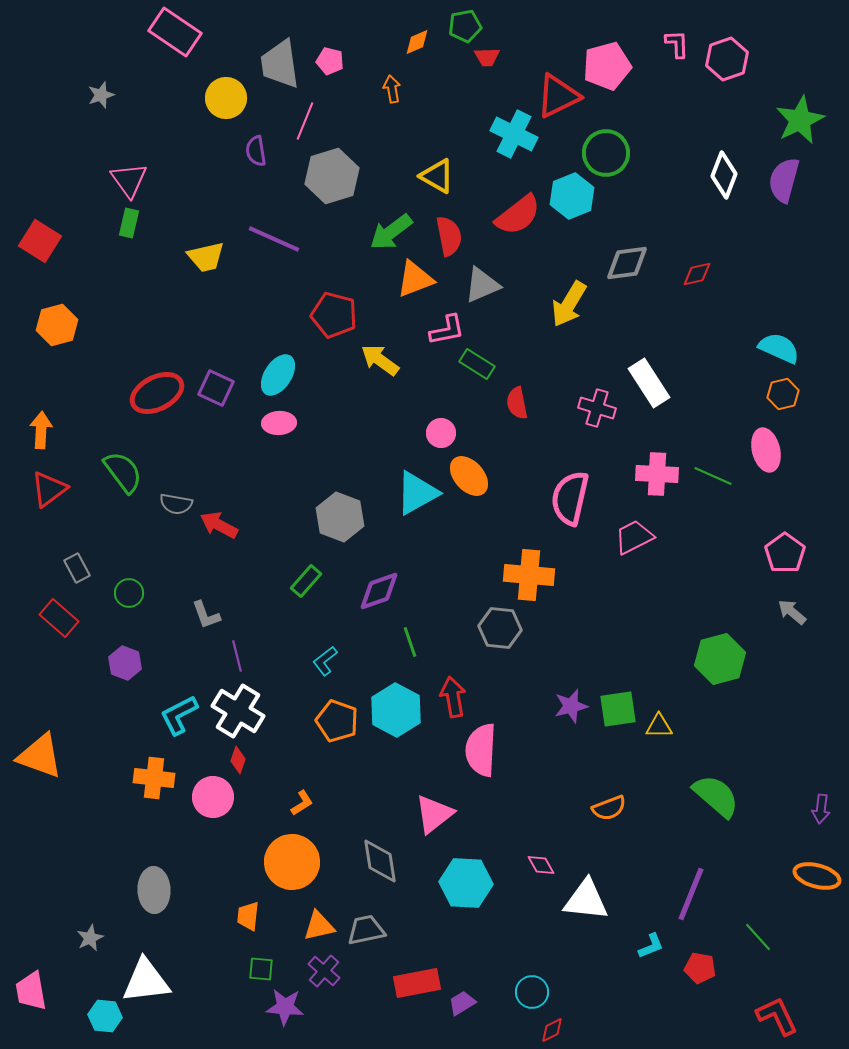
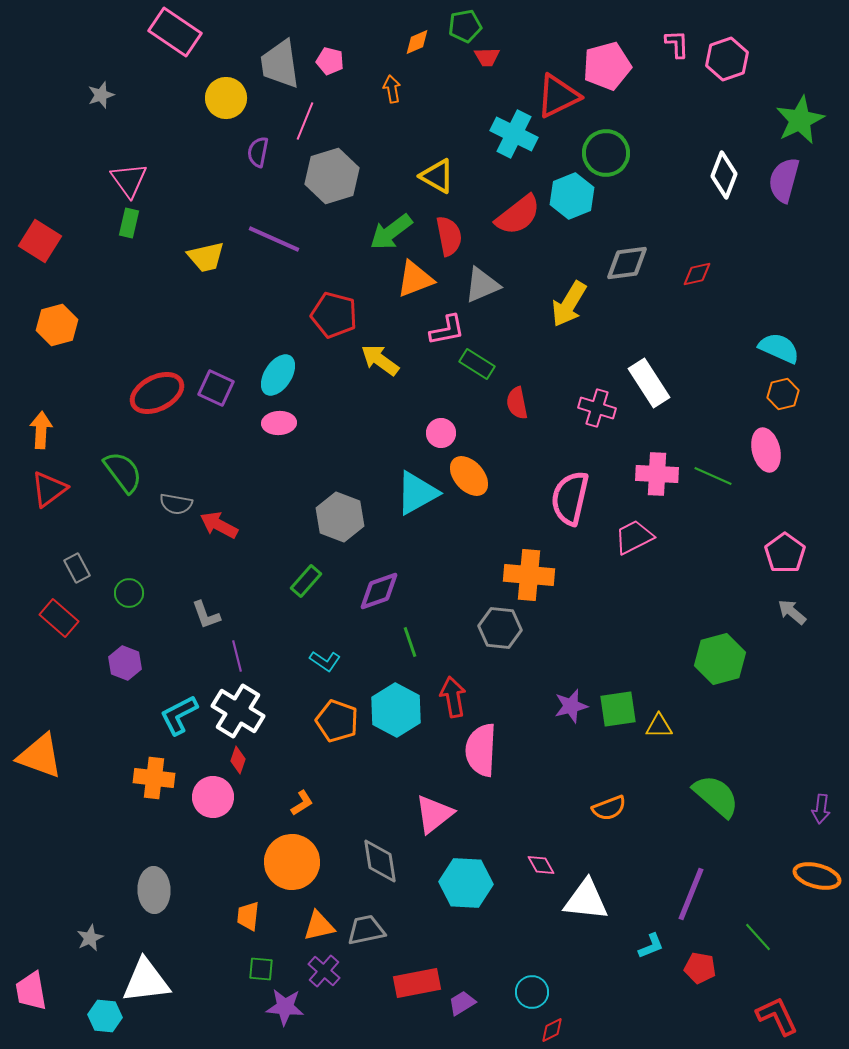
purple semicircle at (256, 151): moved 2 px right, 1 px down; rotated 20 degrees clockwise
cyan L-shape at (325, 661): rotated 108 degrees counterclockwise
